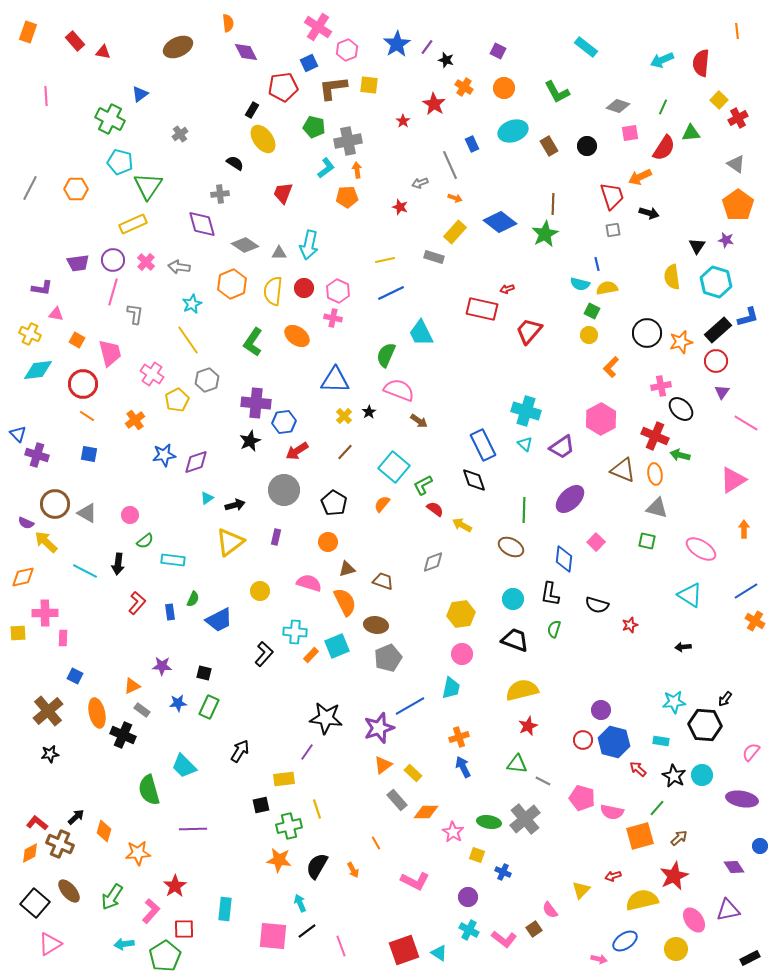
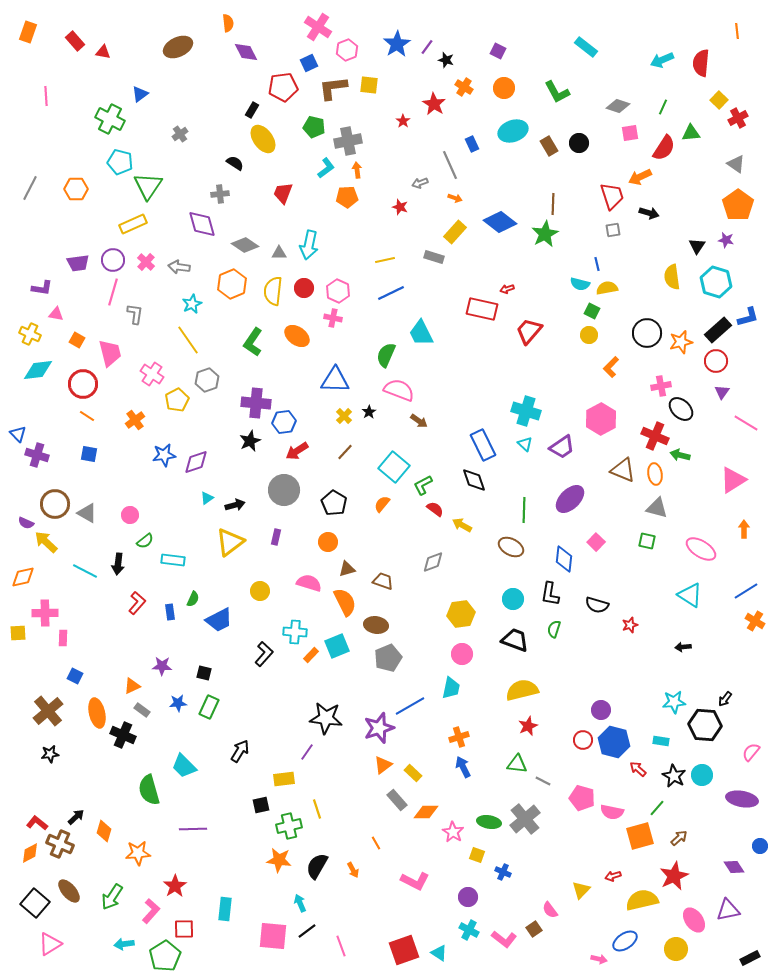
black circle at (587, 146): moved 8 px left, 3 px up
